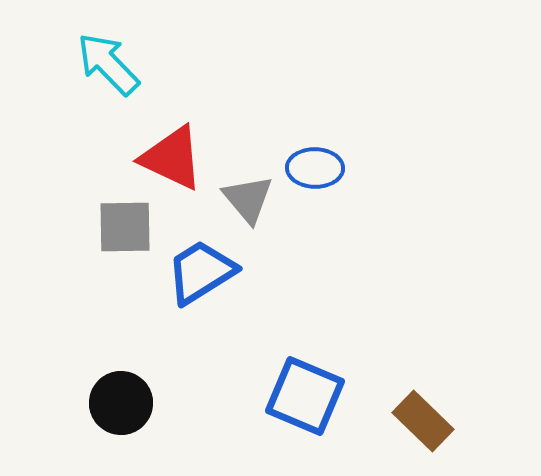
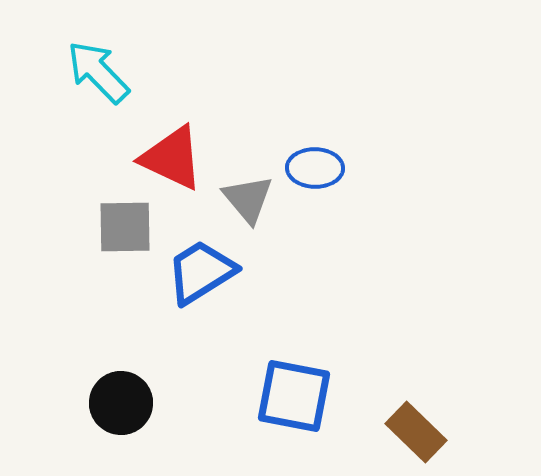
cyan arrow: moved 10 px left, 8 px down
blue square: moved 11 px left; rotated 12 degrees counterclockwise
brown rectangle: moved 7 px left, 11 px down
